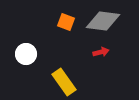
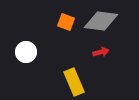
gray diamond: moved 2 px left
white circle: moved 2 px up
yellow rectangle: moved 10 px right; rotated 12 degrees clockwise
